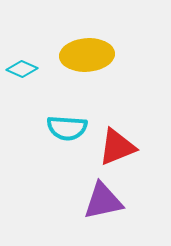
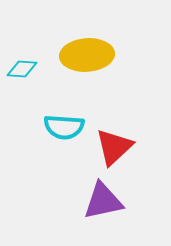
cyan diamond: rotated 20 degrees counterclockwise
cyan semicircle: moved 3 px left, 1 px up
red triangle: moved 3 px left; rotated 21 degrees counterclockwise
